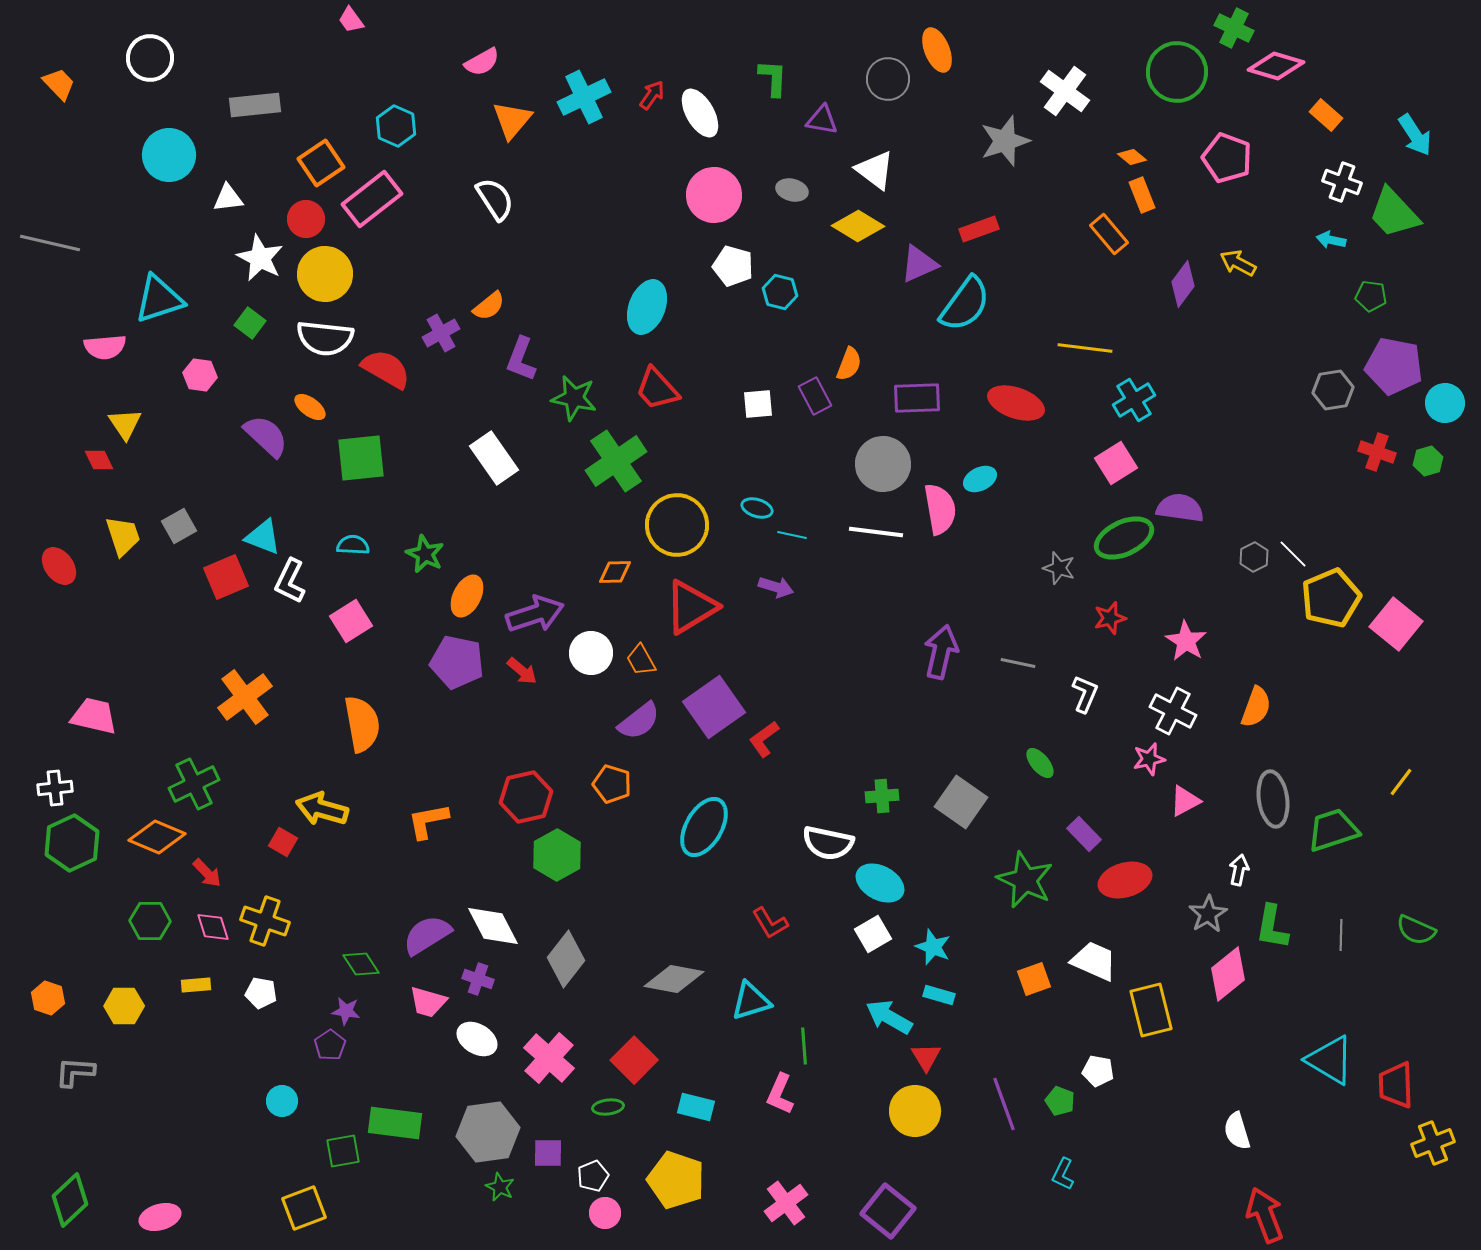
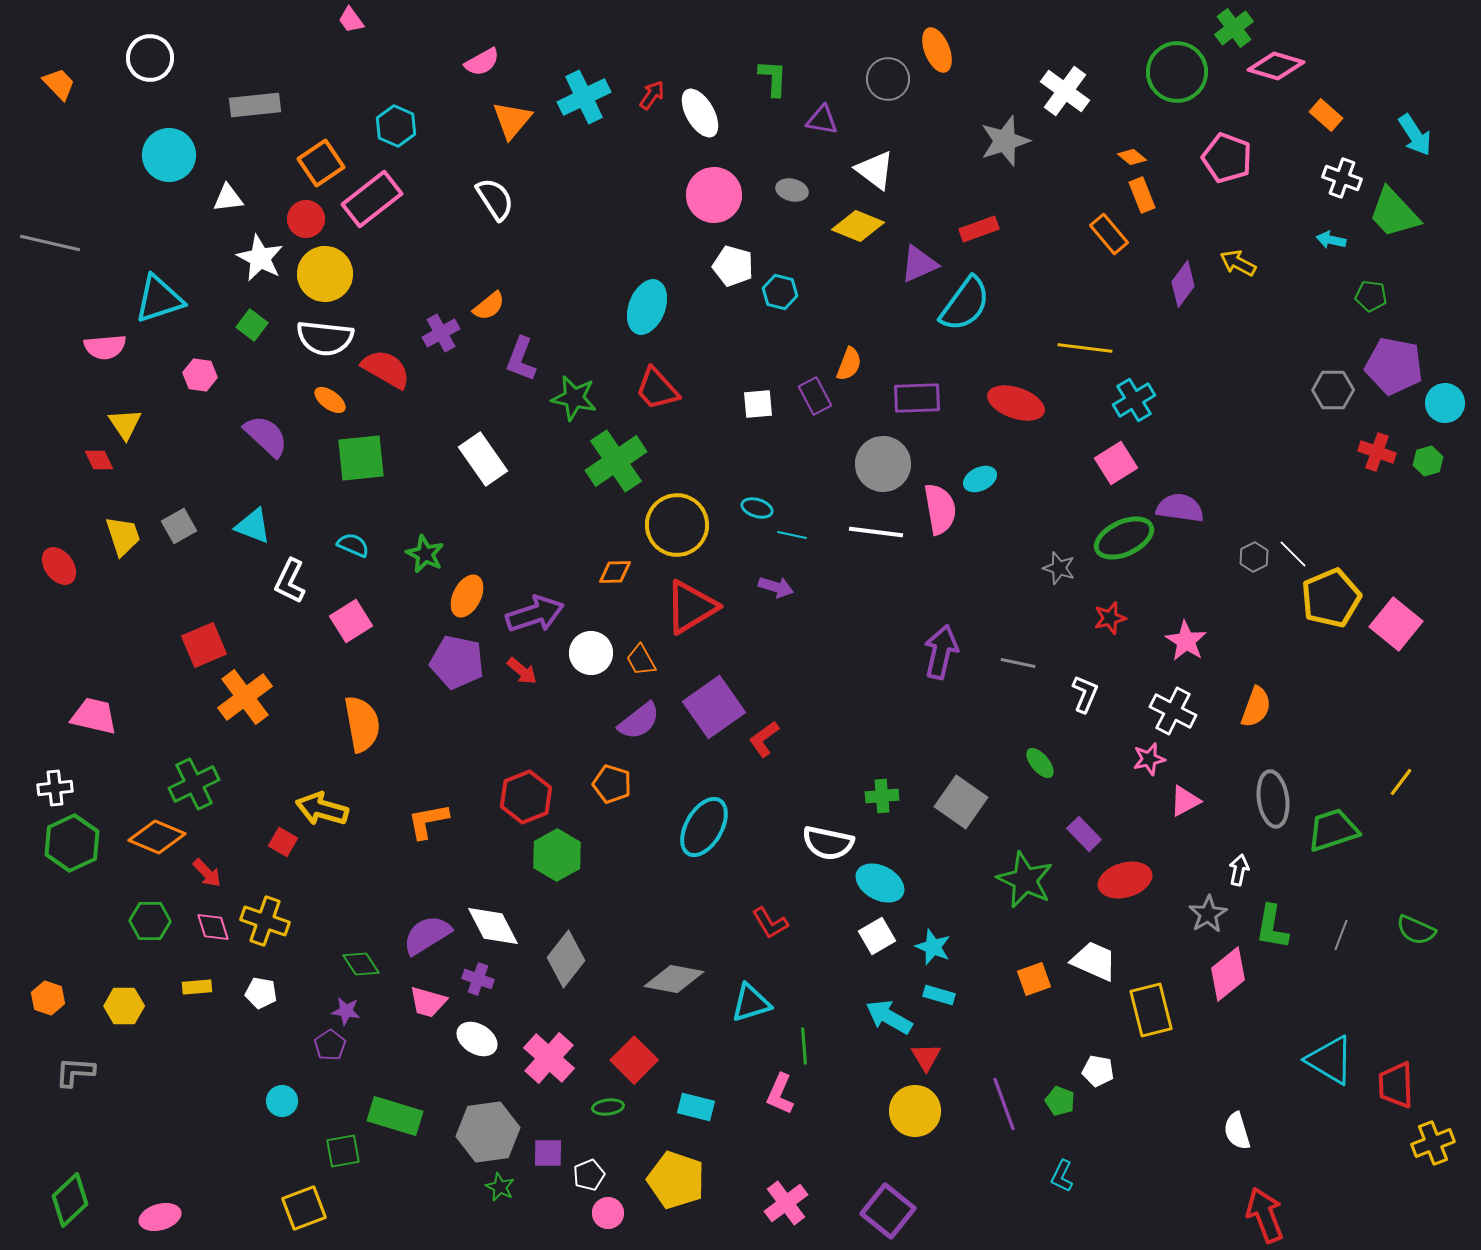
green cross at (1234, 28): rotated 27 degrees clockwise
white cross at (1342, 182): moved 4 px up
yellow diamond at (858, 226): rotated 9 degrees counterclockwise
green square at (250, 323): moved 2 px right, 2 px down
gray hexagon at (1333, 390): rotated 9 degrees clockwise
orange ellipse at (310, 407): moved 20 px right, 7 px up
white rectangle at (494, 458): moved 11 px left, 1 px down
cyan triangle at (263, 537): moved 10 px left, 11 px up
cyan semicircle at (353, 545): rotated 20 degrees clockwise
red square at (226, 577): moved 22 px left, 68 px down
red hexagon at (526, 797): rotated 9 degrees counterclockwise
white square at (873, 934): moved 4 px right, 2 px down
gray line at (1341, 935): rotated 20 degrees clockwise
yellow rectangle at (196, 985): moved 1 px right, 2 px down
cyan triangle at (751, 1001): moved 2 px down
green rectangle at (395, 1123): moved 7 px up; rotated 10 degrees clockwise
cyan L-shape at (1063, 1174): moved 1 px left, 2 px down
white pentagon at (593, 1176): moved 4 px left, 1 px up
pink circle at (605, 1213): moved 3 px right
